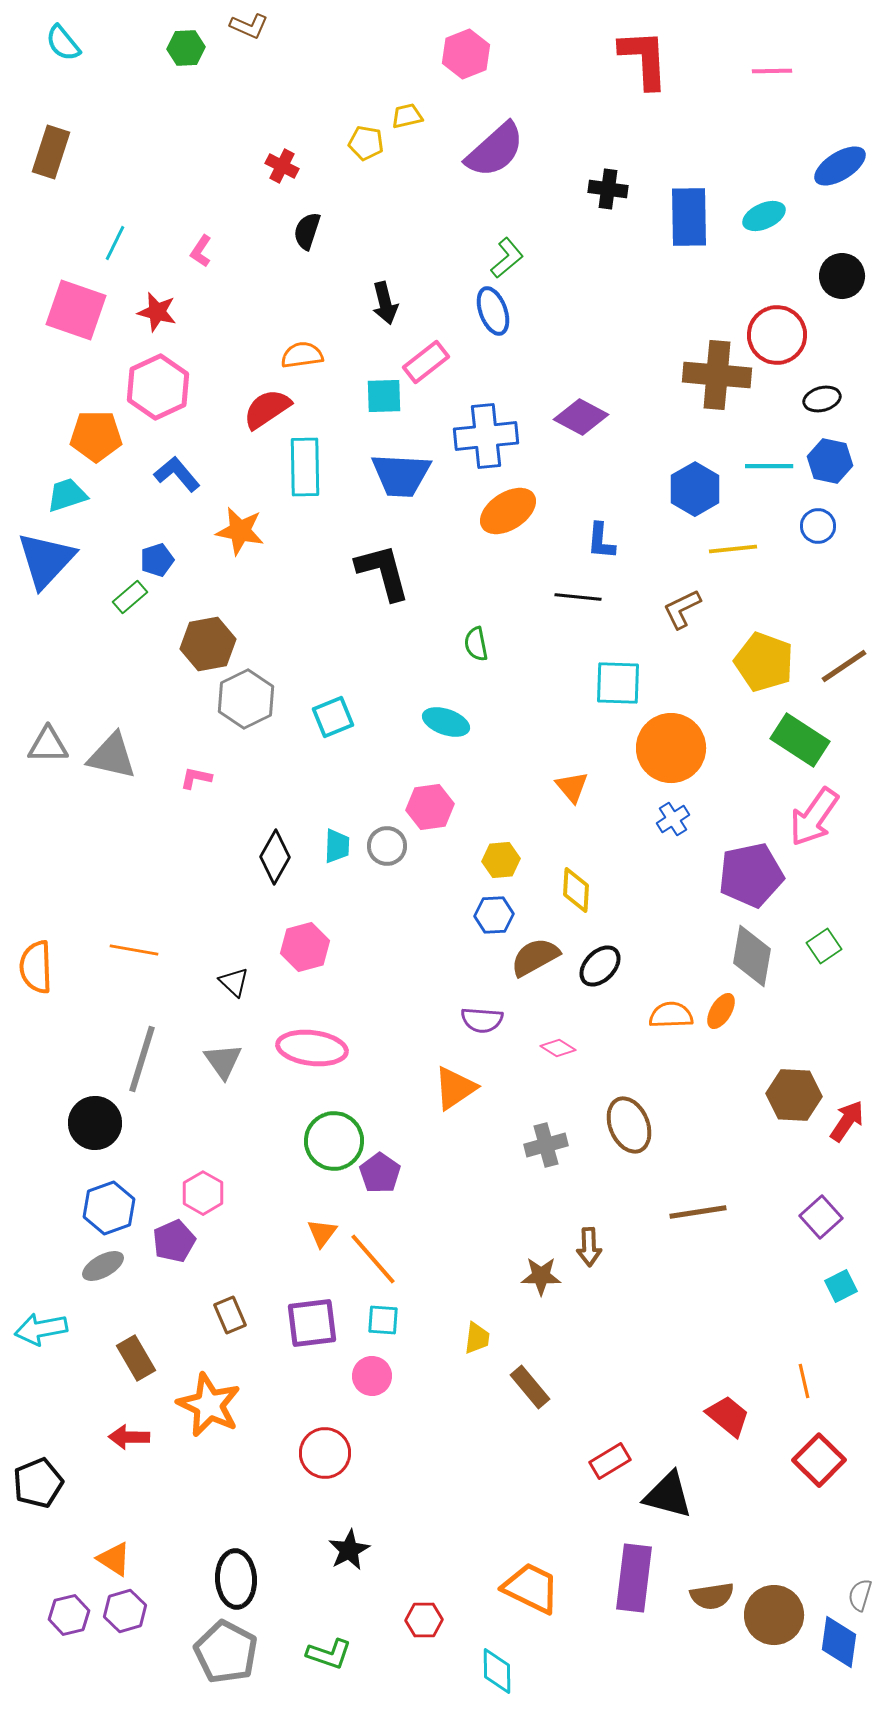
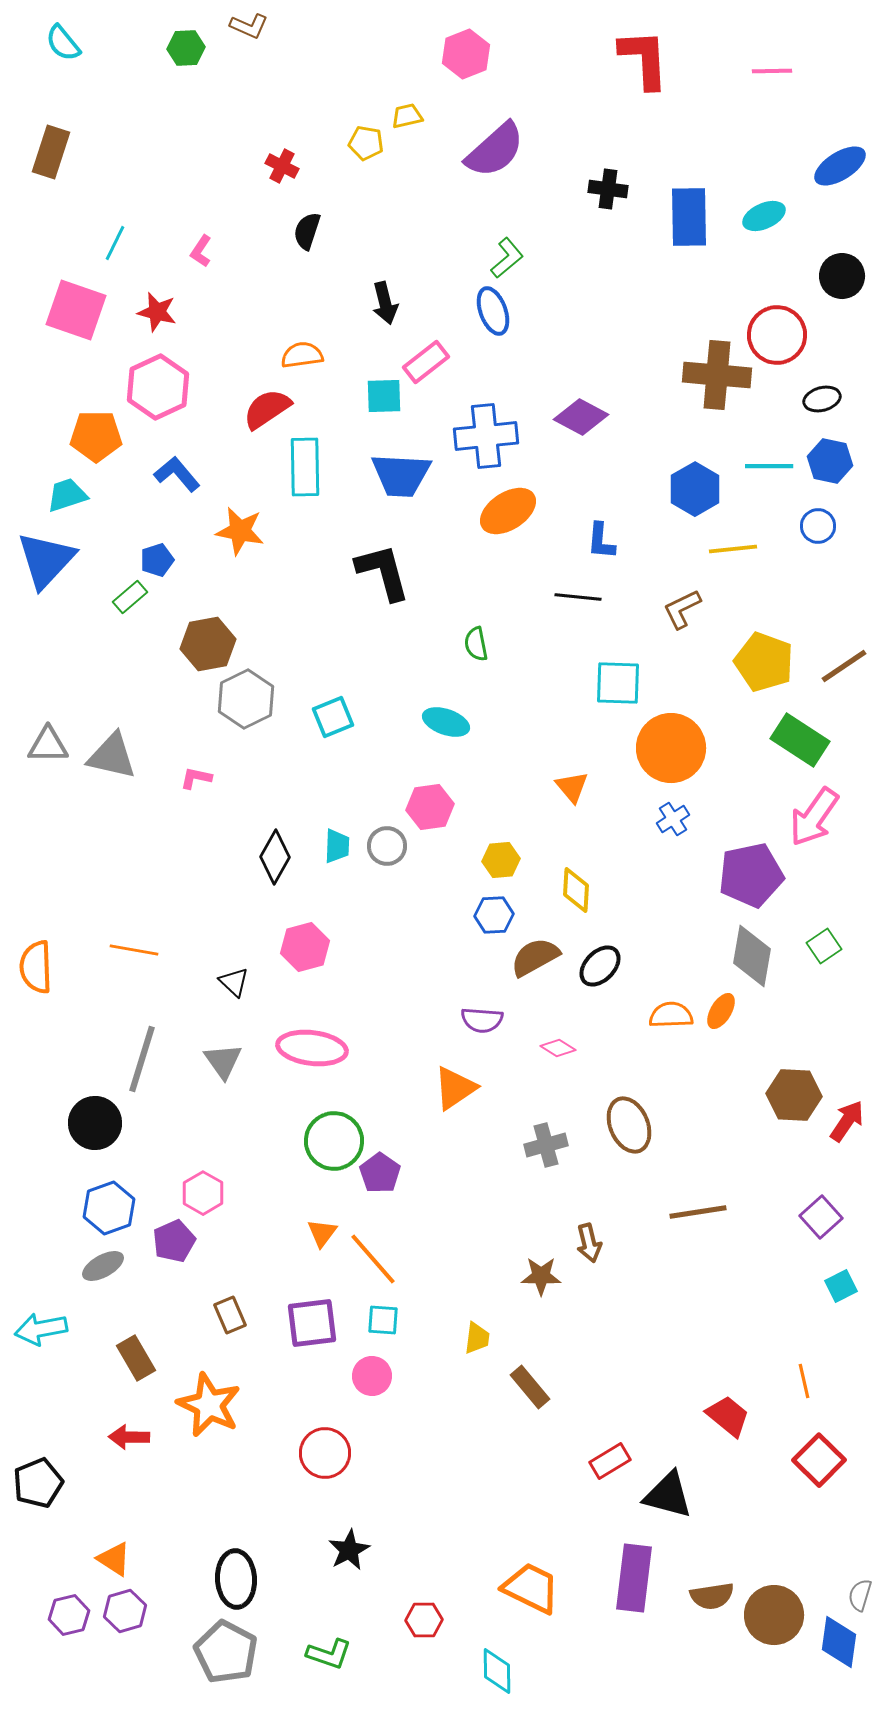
brown arrow at (589, 1247): moved 4 px up; rotated 12 degrees counterclockwise
